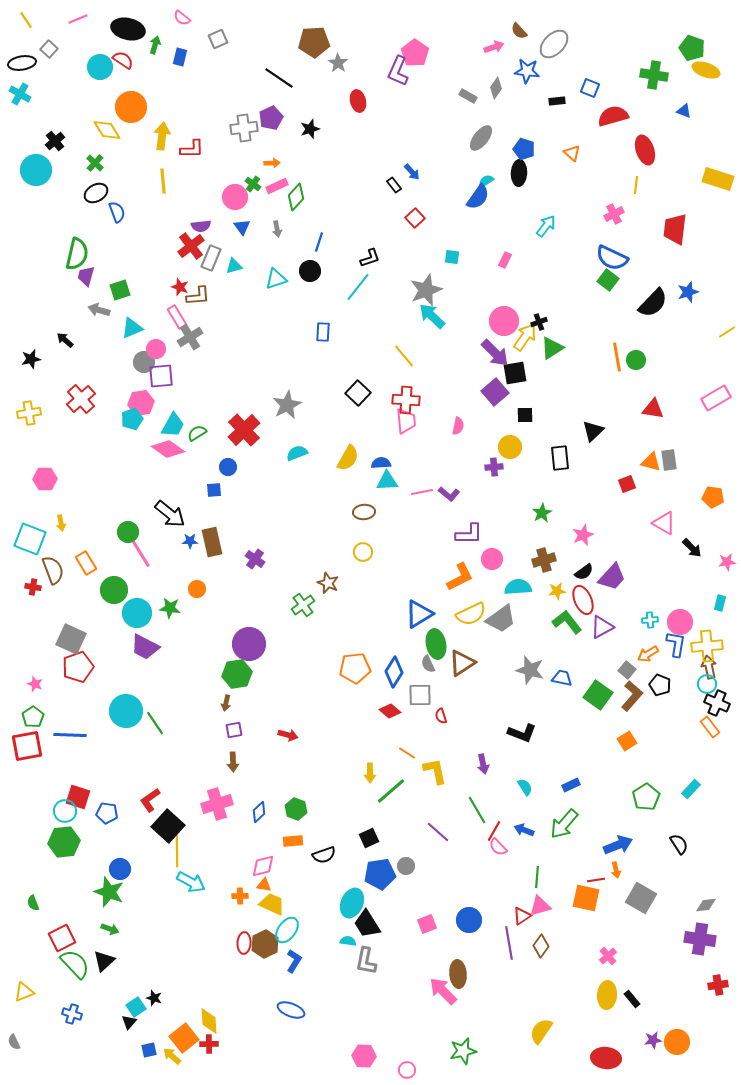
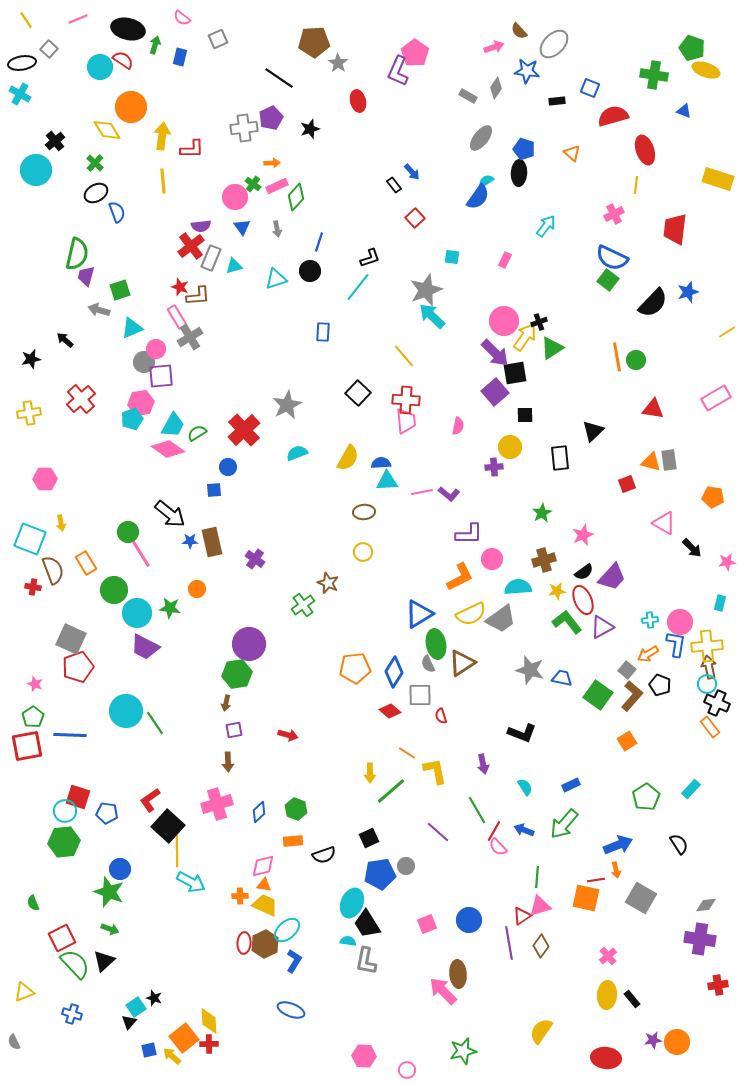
brown arrow at (233, 762): moved 5 px left
yellow trapezoid at (272, 904): moved 7 px left, 1 px down
cyan ellipse at (287, 930): rotated 12 degrees clockwise
